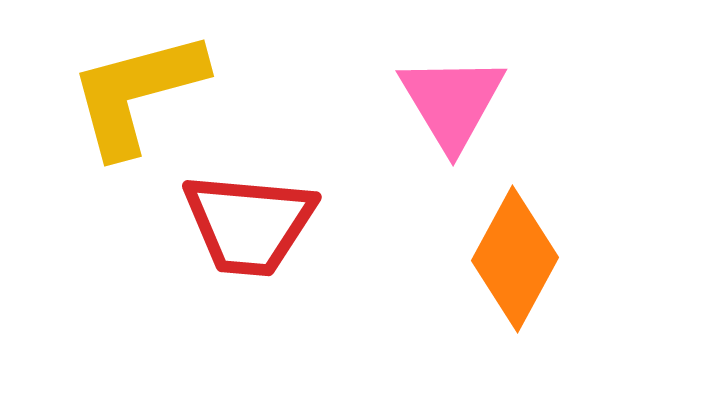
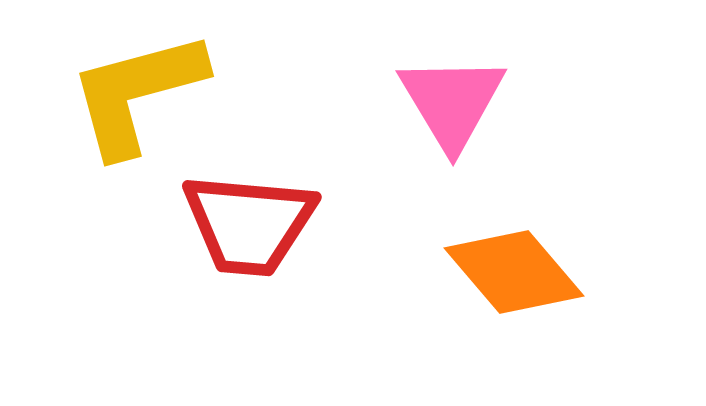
orange diamond: moved 1 px left, 13 px down; rotated 69 degrees counterclockwise
